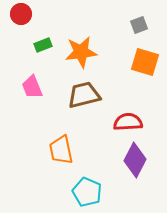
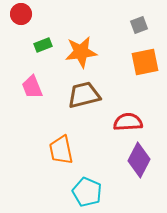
orange square: rotated 28 degrees counterclockwise
purple diamond: moved 4 px right
